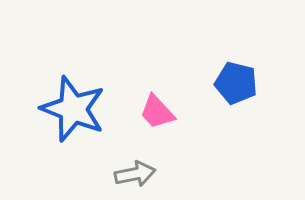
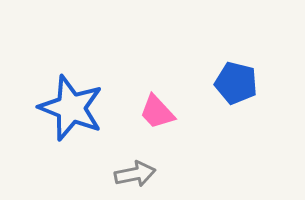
blue star: moved 2 px left, 1 px up
